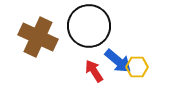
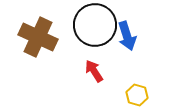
black circle: moved 6 px right, 1 px up
blue arrow: moved 9 px right, 25 px up; rotated 32 degrees clockwise
yellow hexagon: moved 28 px down; rotated 15 degrees clockwise
